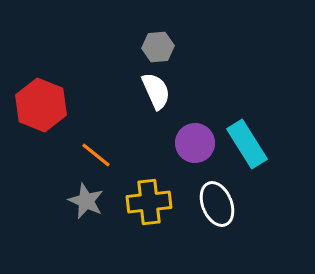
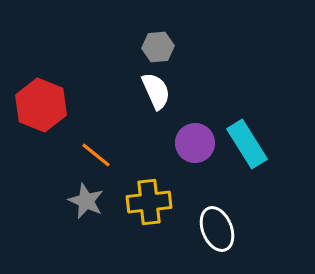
white ellipse: moved 25 px down
